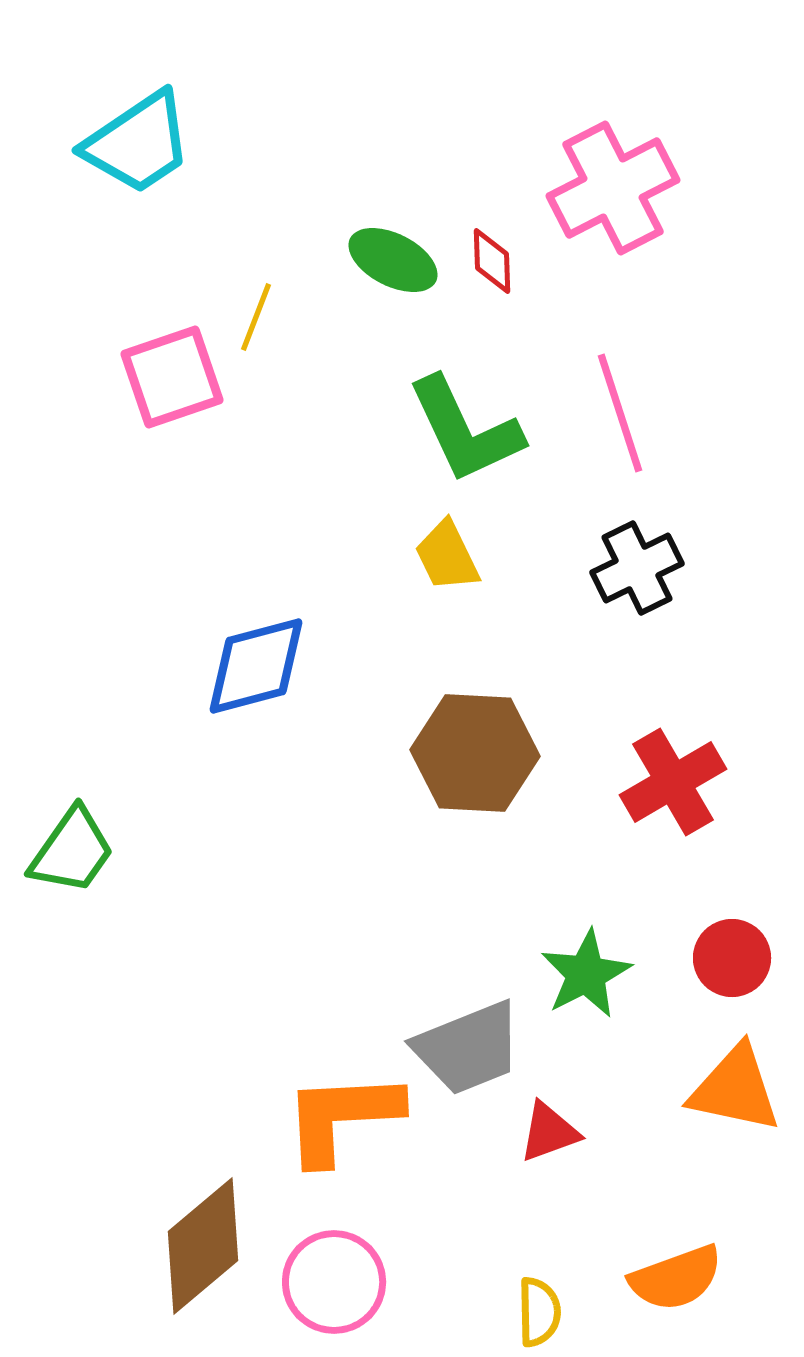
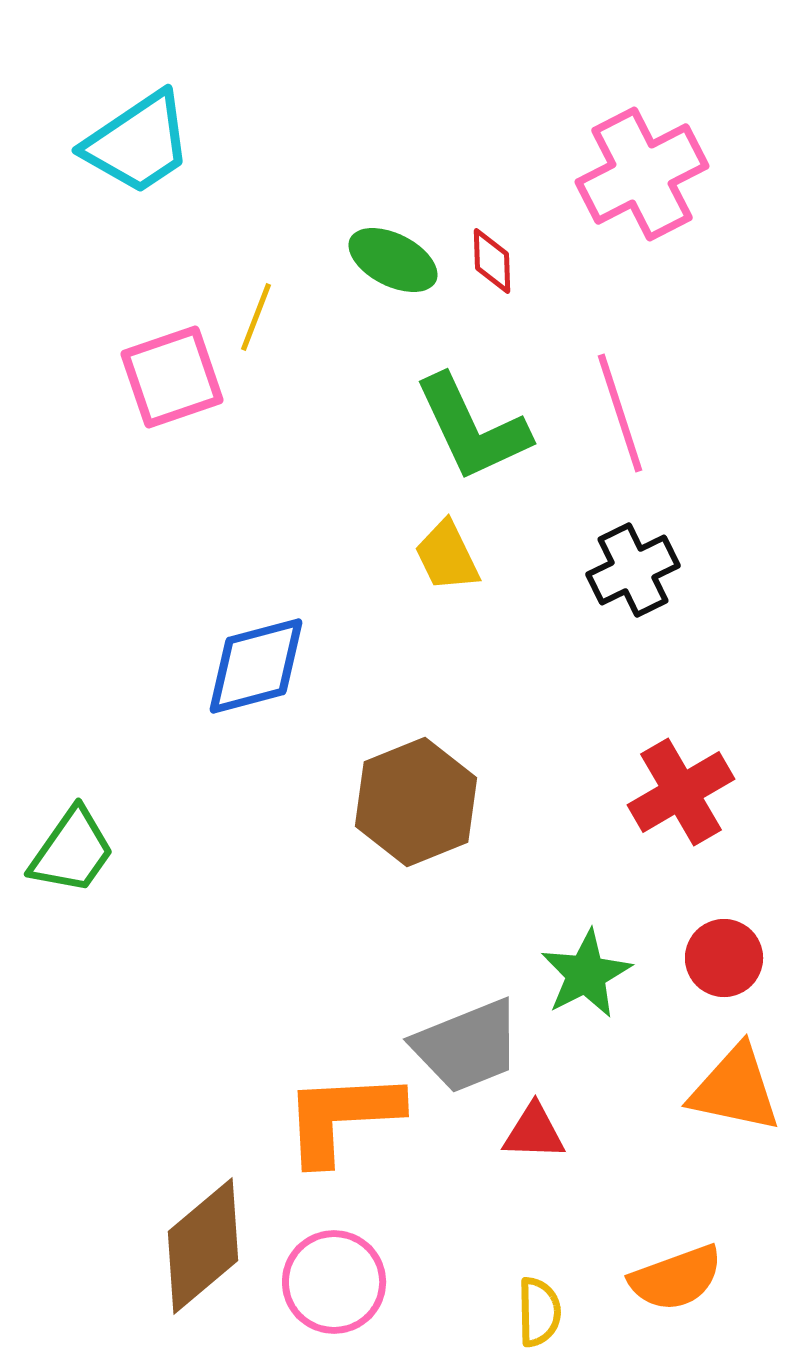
pink cross: moved 29 px right, 14 px up
green L-shape: moved 7 px right, 2 px up
black cross: moved 4 px left, 2 px down
brown hexagon: moved 59 px left, 49 px down; rotated 25 degrees counterclockwise
red cross: moved 8 px right, 10 px down
red circle: moved 8 px left
gray trapezoid: moved 1 px left, 2 px up
red triangle: moved 15 px left; rotated 22 degrees clockwise
